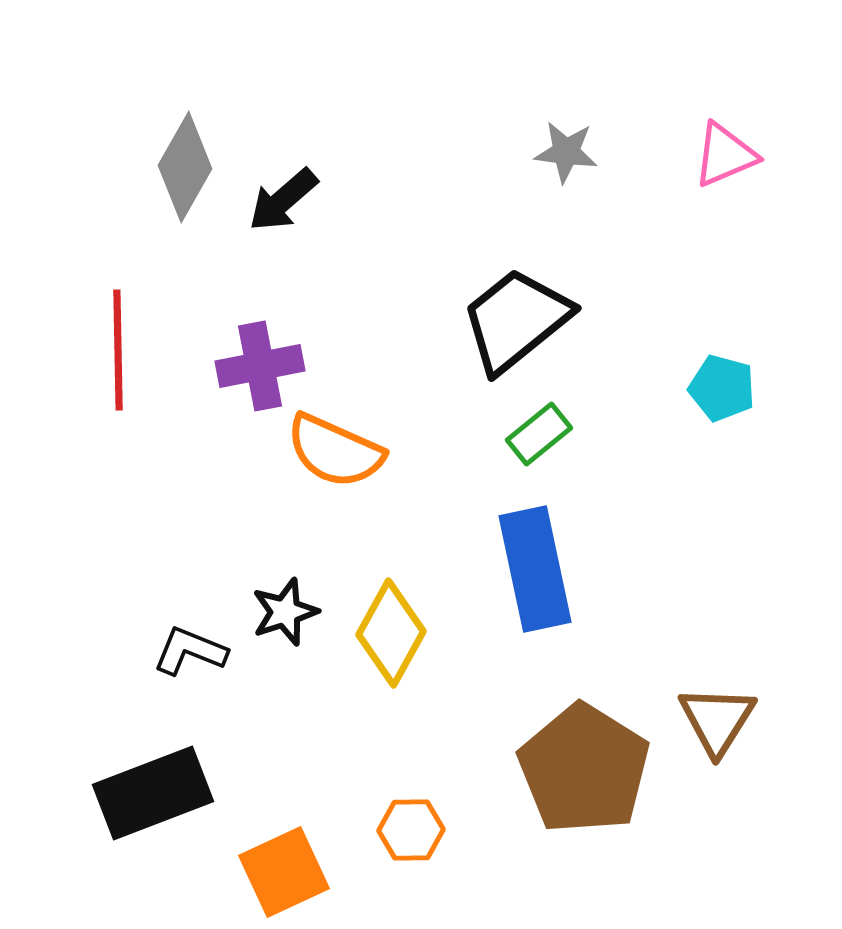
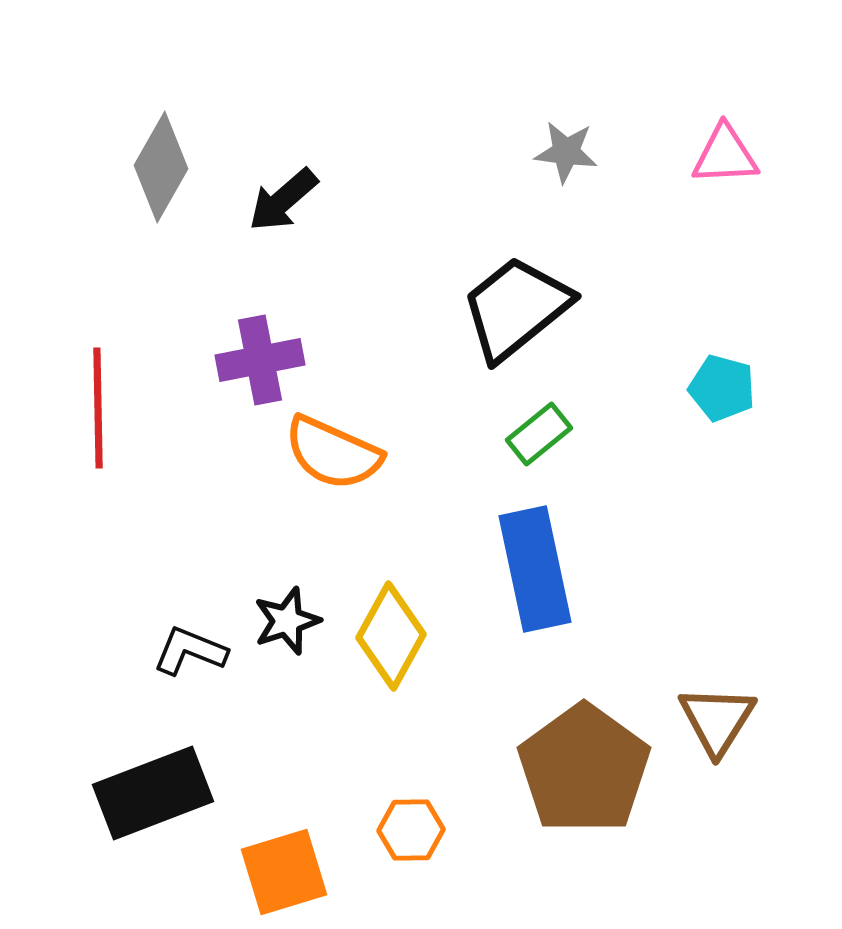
pink triangle: rotated 20 degrees clockwise
gray diamond: moved 24 px left
black trapezoid: moved 12 px up
red line: moved 20 px left, 58 px down
purple cross: moved 6 px up
orange semicircle: moved 2 px left, 2 px down
black star: moved 2 px right, 9 px down
yellow diamond: moved 3 px down
brown pentagon: rotated 4 degrees clockwise
orange square: rotated 8 degrees clockwise
